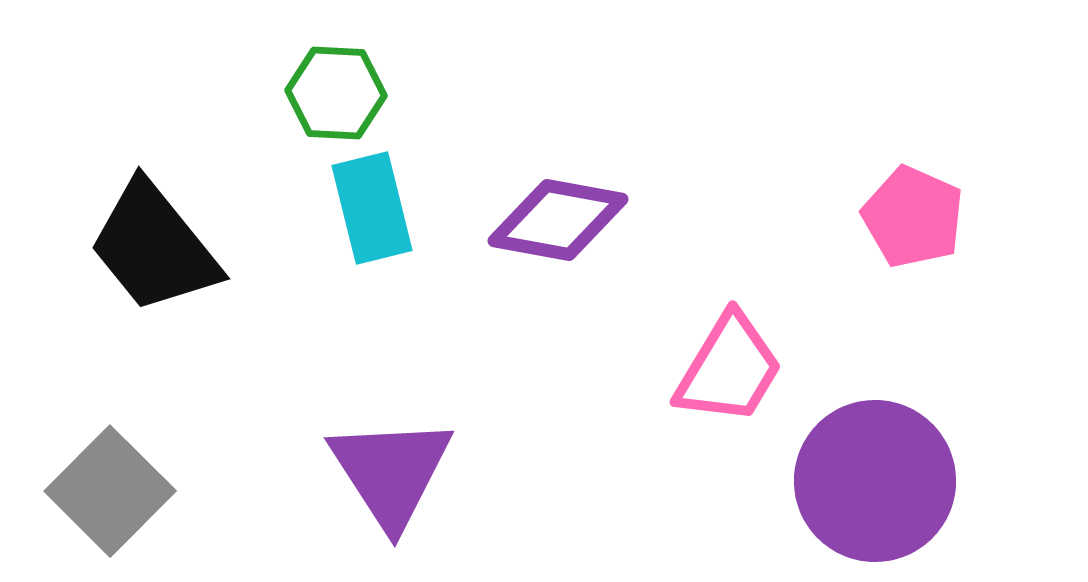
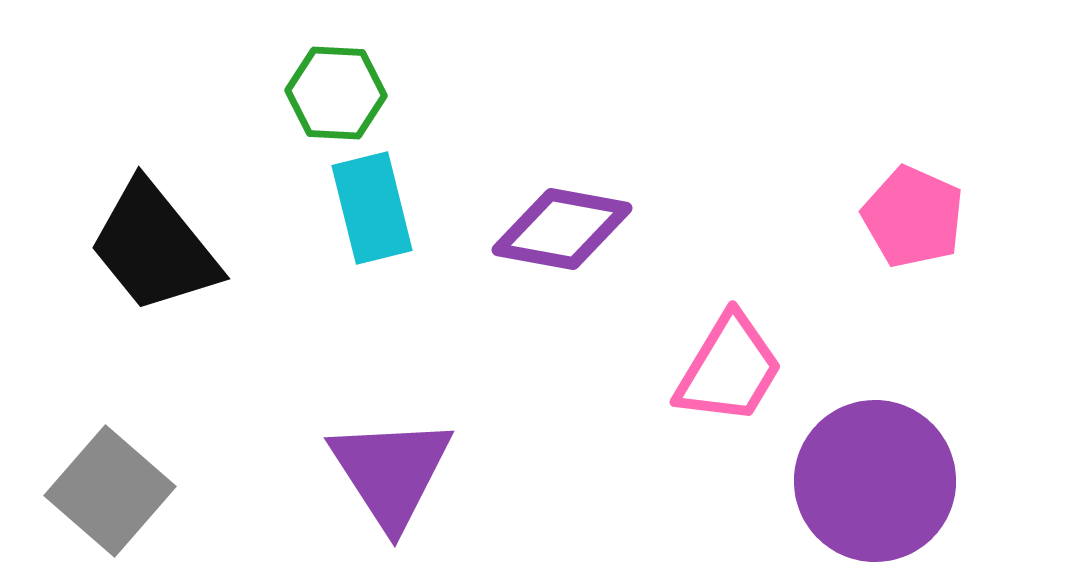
purple diamond: moved 4 px right, 9 px down
gray square: rotated 4 degrees counterclockwise
